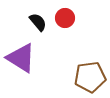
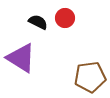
black semicircle: rotated 24 degrees counterclockwise
